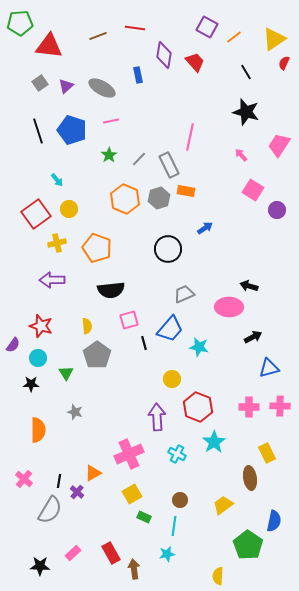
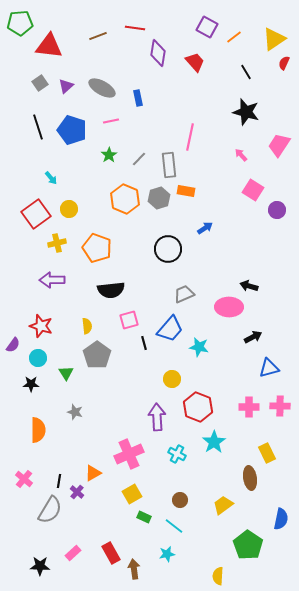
purple diamond at (164, 55): moved 6 px left, 2 px up
blue rectangle at (138, 75): moved 23 px down
black line at (38, 131): moved 4 px up
gray rectangle at (169, 165): rotated 20 degrees clockwise
cyan arrow at (57, 180): moved 6 px left, 2 px up
blue semicircle at (274, 521): moved 7 px right, 2 px up
cyan line at (174, 526): rotated 60 degrees counterclockwise
